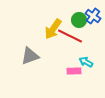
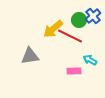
blue cross: rotated 14 degrees clockwise
yellow arrow: rotated 15 degrees clockwise
gray triangle: rotated 12 degrees clockwise
cyan arrow: moved 4 px right, 2 px up
